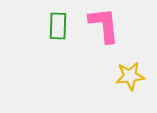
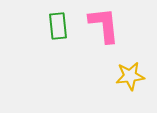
green rectangle: rotated 8 degrees counterclockwise
